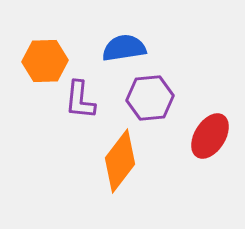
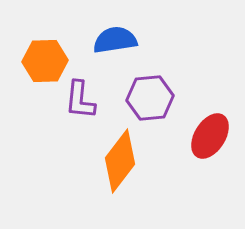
blue semicircle: moved 9 px left, 8 px up
